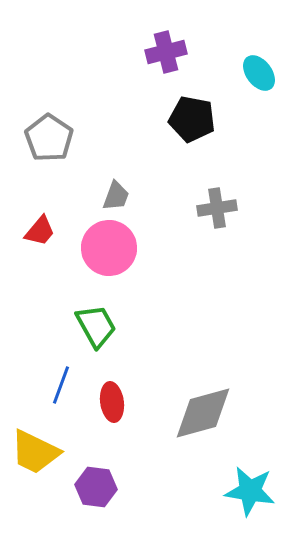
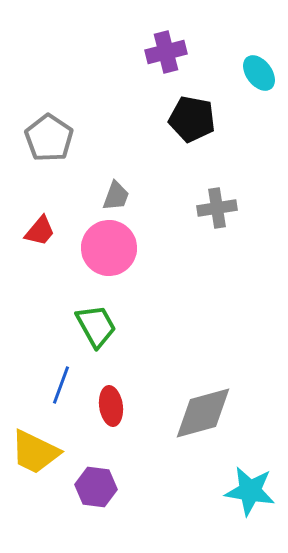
red ellipse: moved 1 px left, 4 px down
